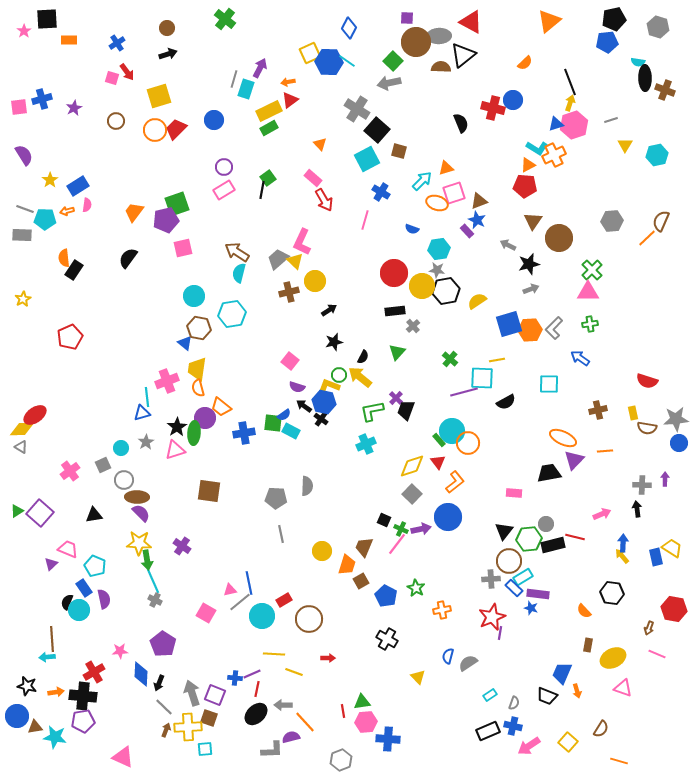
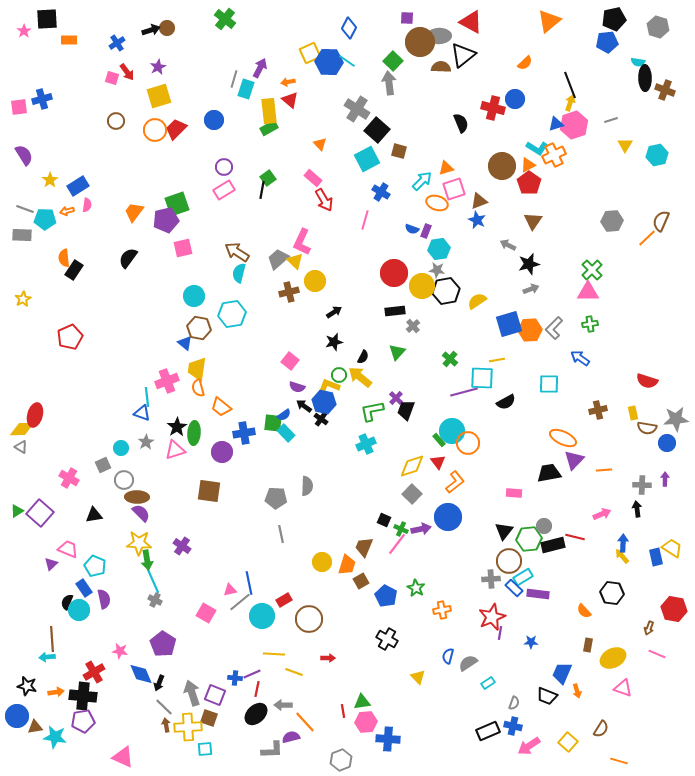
brown circle at (416, 42): moved 4 px right
black arrow at (168, 54): moved 17 px left, 24 px up
black line at (570, 82): moved 3 px down
gray arrow at (389, 83): rotated 95 degrees clockwise
red triangle at (290, 100): rotated 42 degrees counterclockwise
blue circle at (513, 100): moved 2 px right, 1 px up
purple star at (74, 108): moved 84 px right, 41 px up
yellow rectangle at (269, 111): rotated 70 degrees counterclockwise
red pentagon at (525, 186): moved 4 px right, 3 px up; rotated 30 degrees clockwise
pink square at (454, 193): moved 4 px up
purple rectangle at (467, 231): moved 41 px left; rotated 64 degrees clockwise
brown circle at (559, 238): moved 57 px left, 72 px up
black arrow at (329, 310): moved 5 px right, 2 px down
blue triangle at (142, 413): rotated 36 degrees clockwise
red ellipse at (35, 415): rotated 40 degrees counterclockwise
purple circle at (205, 418): moved 17 px right, 34 px down
cyan rectangle at (291, 431): moved 5 px left, 2 px down; rotated 18 degrees clockwise
blue circle at (679, 443): moved 12 px left
orange line at (605, 451): moved 1 px left, 19 px down
pink cross at (70, 471): moved 1 px left, 7 px down; rotated 24 degrees counterclockwise
gray circle at (546, 524): moved 2 px left, 2 px down
yellow circle at (322, 551): moved 11 px down
blue star at (531, 608): moved 34 px down; rotated 16 degrees counterclockwise
pink star at (120, 651): rotated 14 degrees clockwise
blue diamond at (141, 674): rotated 25 degrees counterclockwise
cyan rectangle at (490, 695): moved 2 px left, 12 px up
brown arrow at (166, 730): moved 5 px up; rotated 32 degrees counterclockwise
